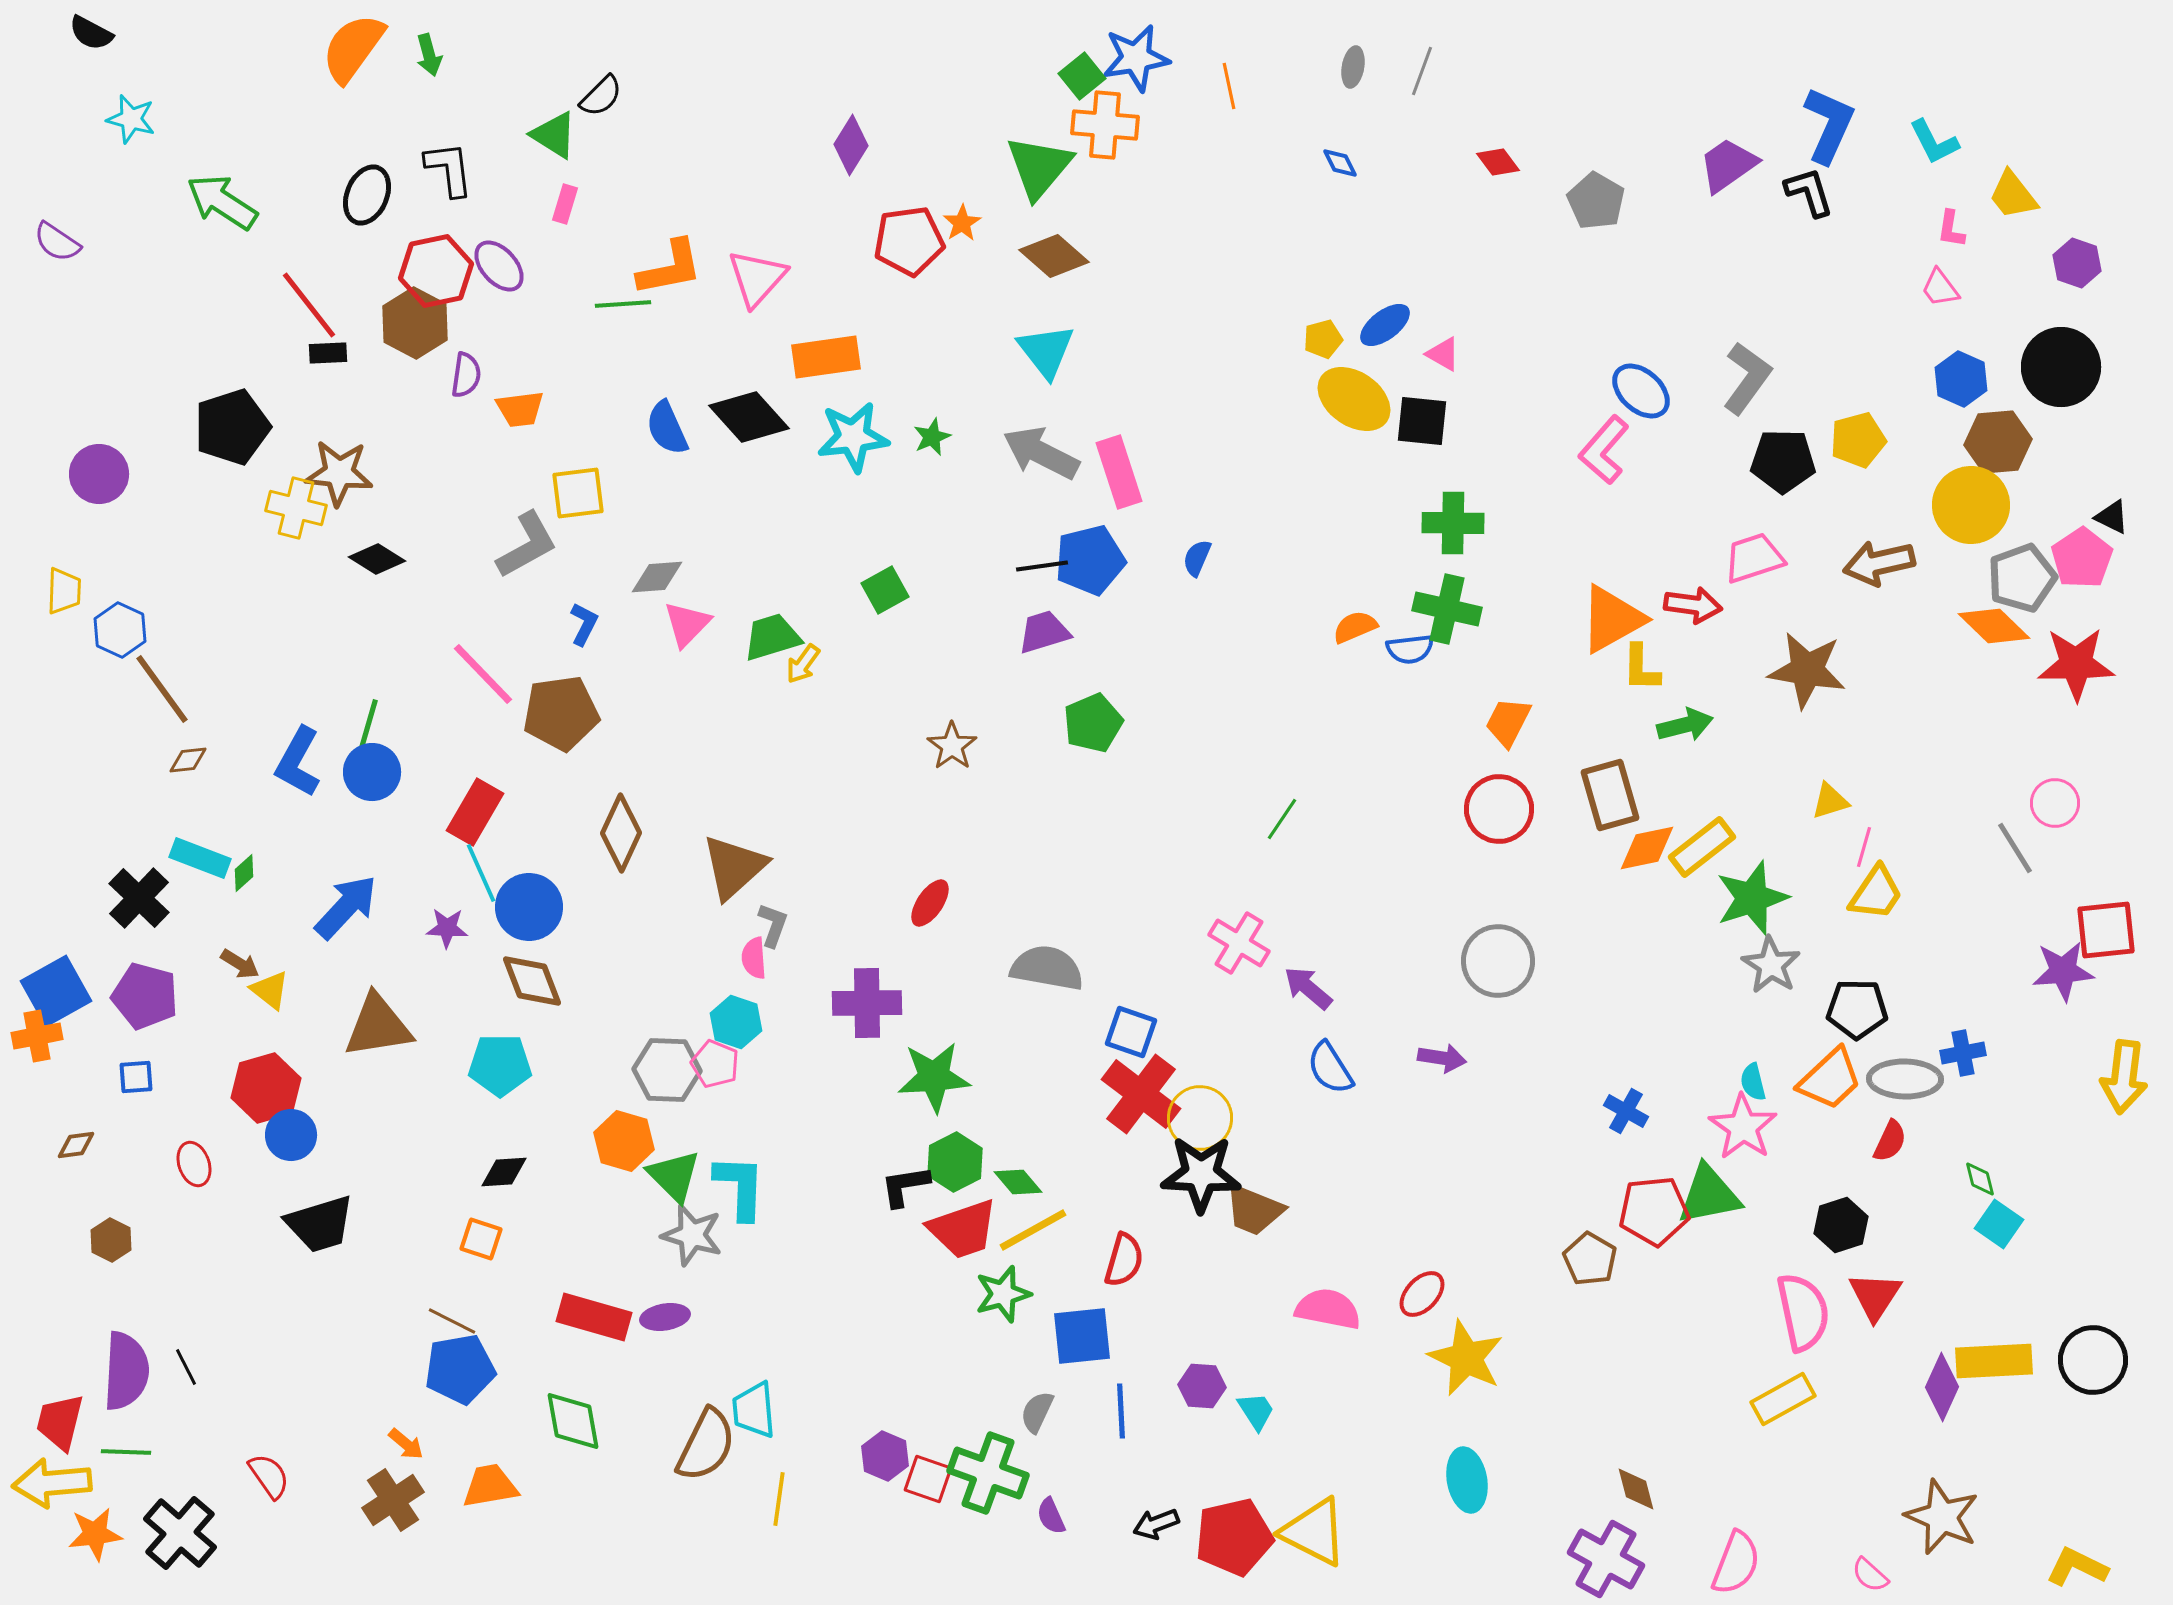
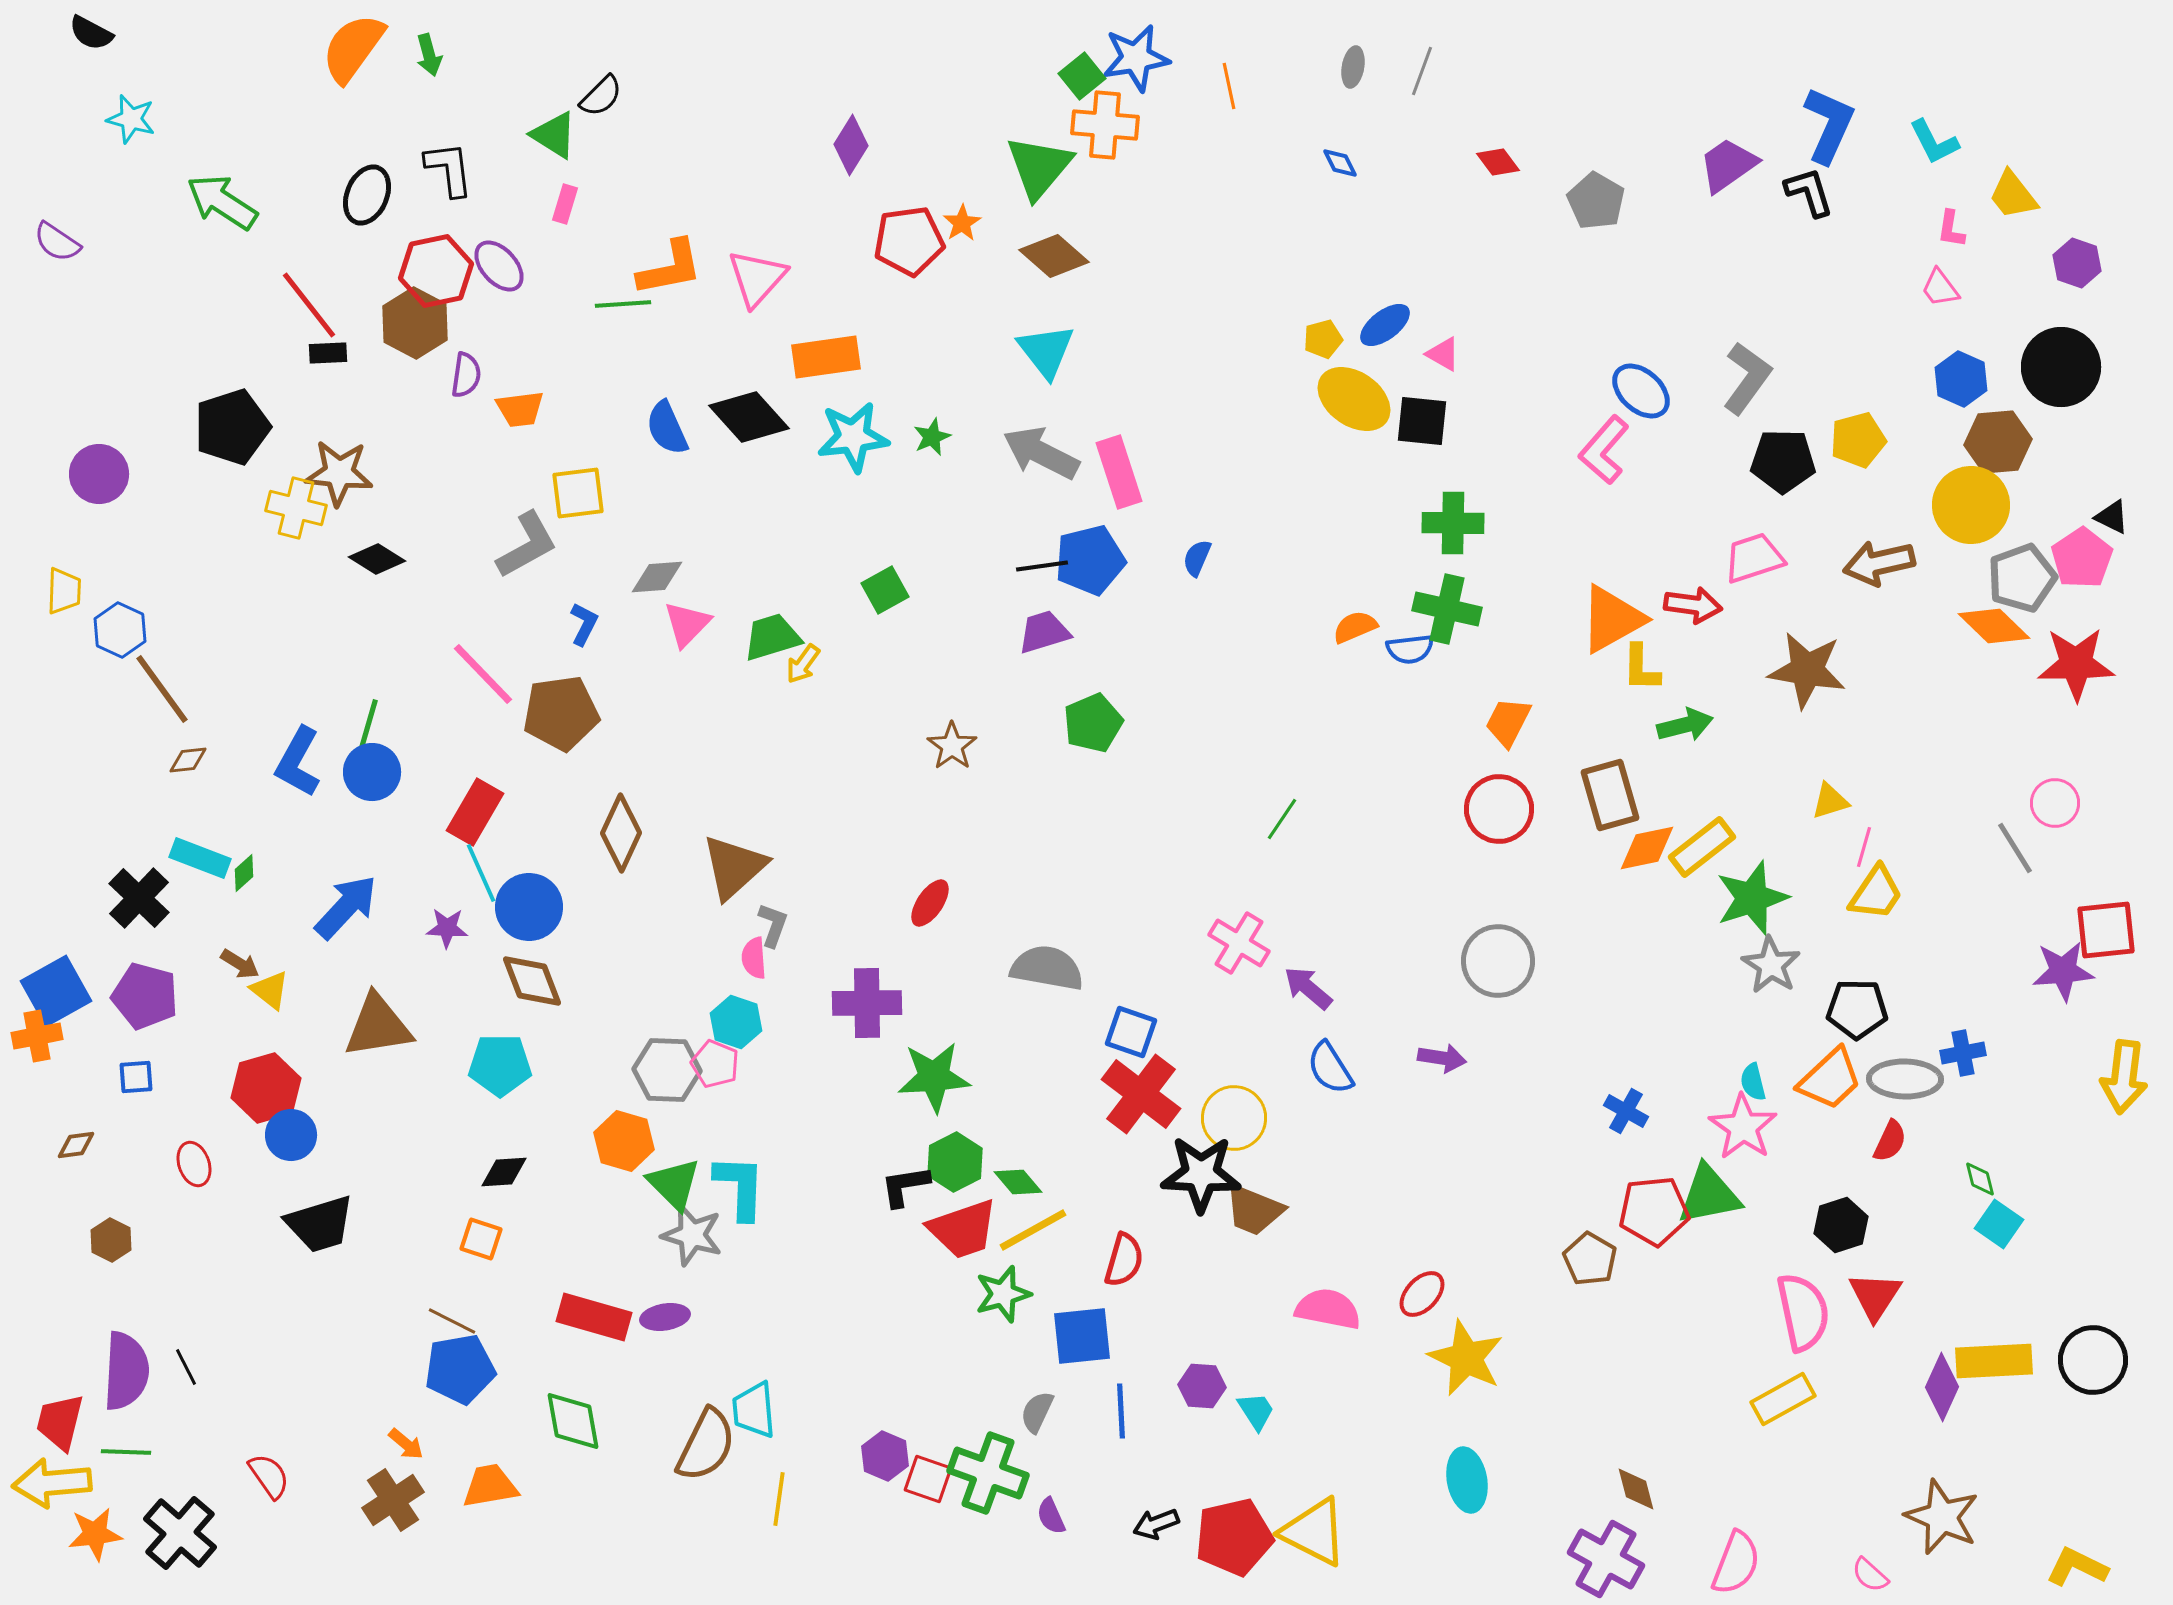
yellow circle at (1200, 1118): moved 34 px right
green triangle at (674, 1176): moved 8 px down
